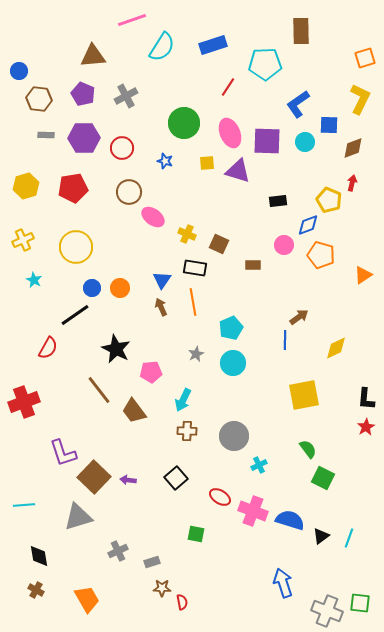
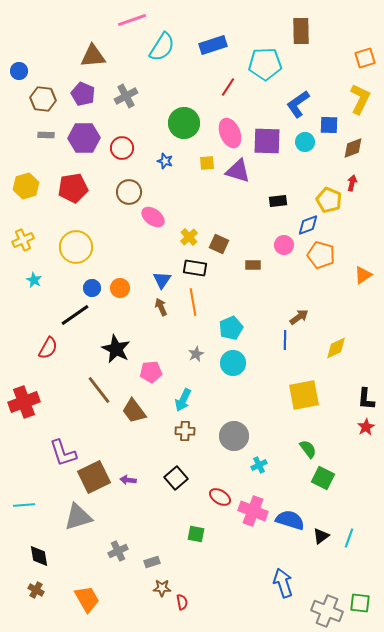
brown hexagon at (39, 99): moved 4 px right
yellow cross at (187, 234): moved 2 px right, 3 px down; rotated 24 degrees clockwise
brown cross at (187, 431): moved 2 px left
brown square at (94, 477): rotated 20 degrees clockwise
